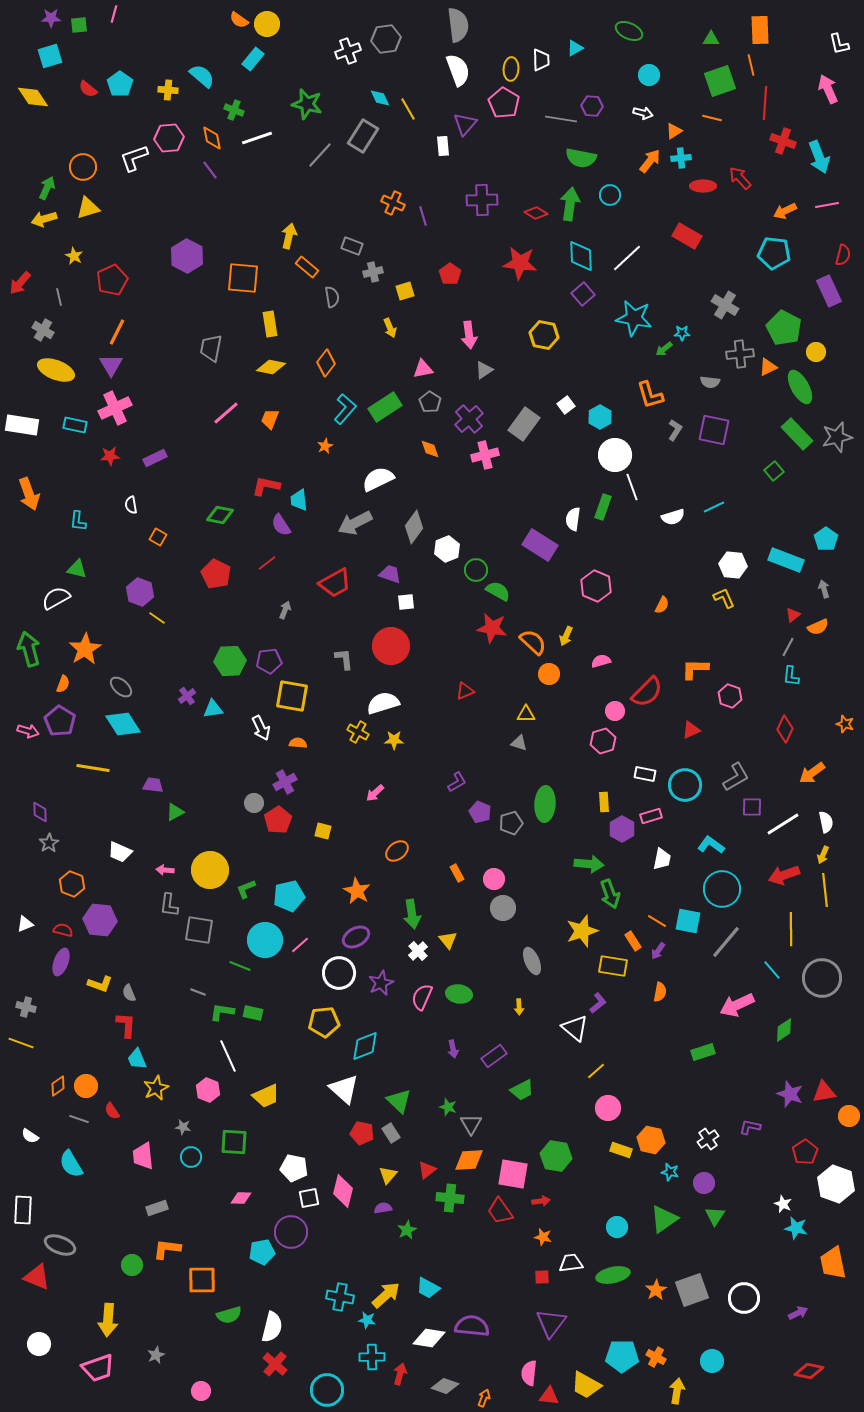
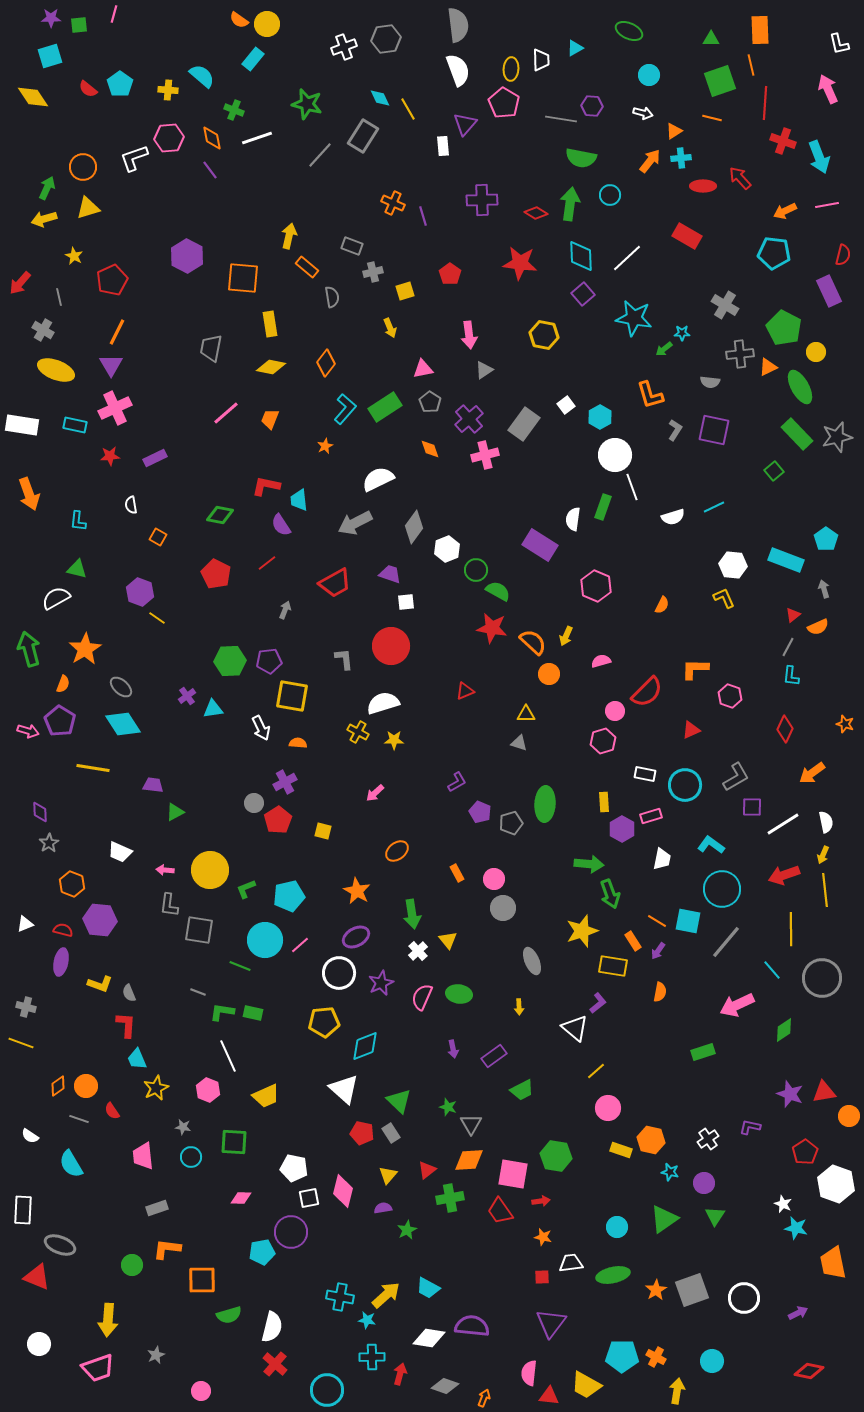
white cross at (348, 51): moved 4 px left, 4 px up
purple ellipse at (61, 962): rotated 8 degrees counterclockwise
green cross at (450, 1198): rotated 16 degrees counterclockwise
